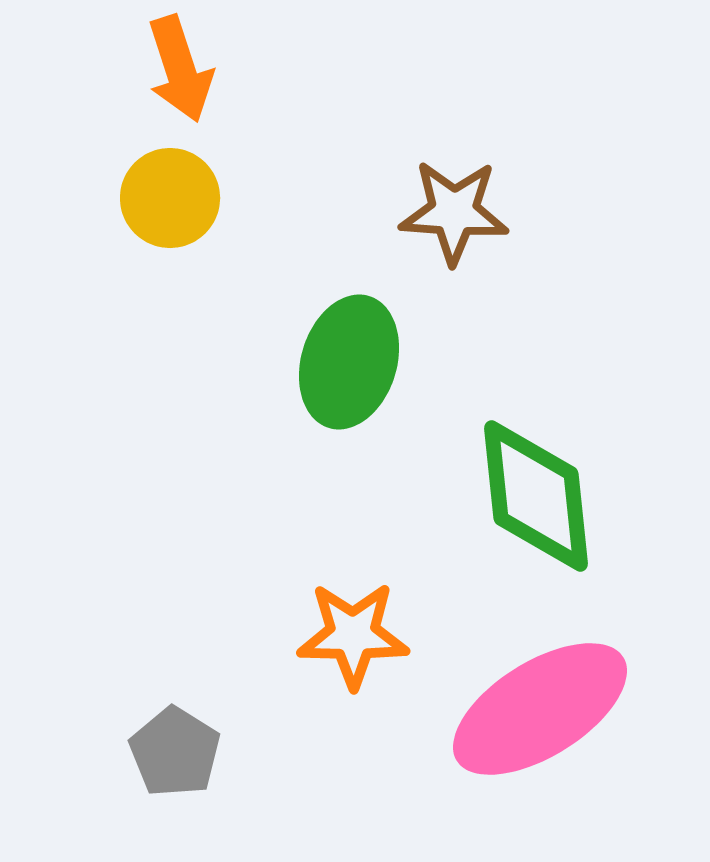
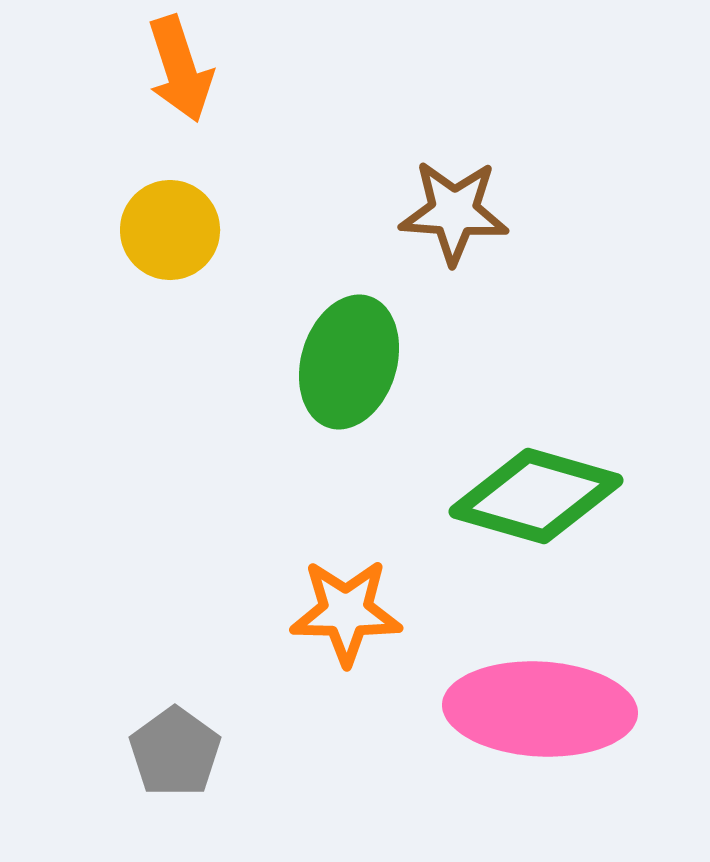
yellow circle: moved 32 px down
green diamond: rotated 68 degrees counterclockwise
orange star: moved 7 px left, 23 px up
pink ellipse: rotated 35 degrees clockwise
gray pentagon: rotated 4 degrees clockwise
